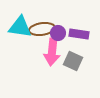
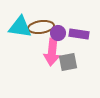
brown ellipse: moved 1 px left, 2 px up
gray square: moved 5 px left, 1 px down; rotated 36 degrees counterclockwise
